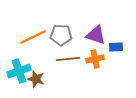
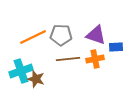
cyan cross: moved 2 px right
